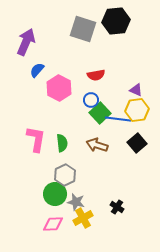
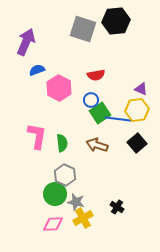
blue semicircle: rotated 28 degrees clockwise
purple triangle: moved 5 px right, 1 px up
green square: rotated 10 degrees clockwise
pink L-shape: moved 1 px right, 3 px up
gray hexagon: rotated 10 degrees counterclockwise
